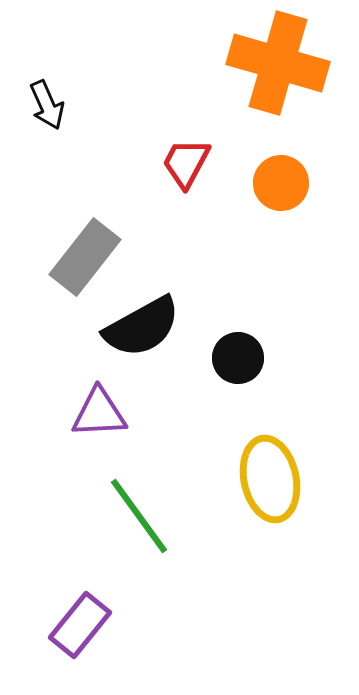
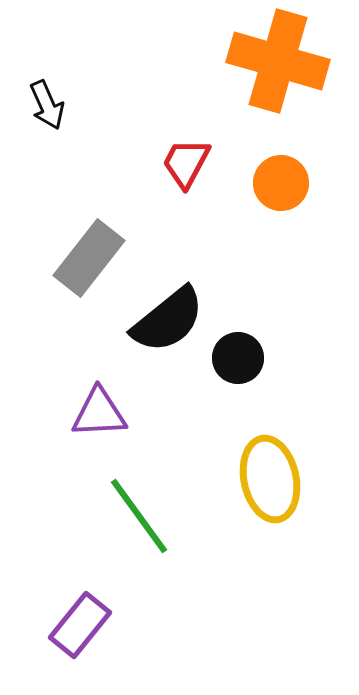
orange cross: moved 2 px up
gray rectangle: moved 4 px right, 1 px down
black semicircle: moved 26 px right, 7 px up; rotated 10 degrees counterclockwise
